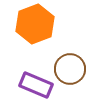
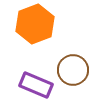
brown circle: moved 3 px right, 1 px down
